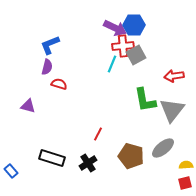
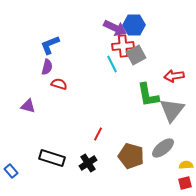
cyan line: rotated 48 degrees counterclockwise
green L-shape: moved 3 px right, 5 px up
